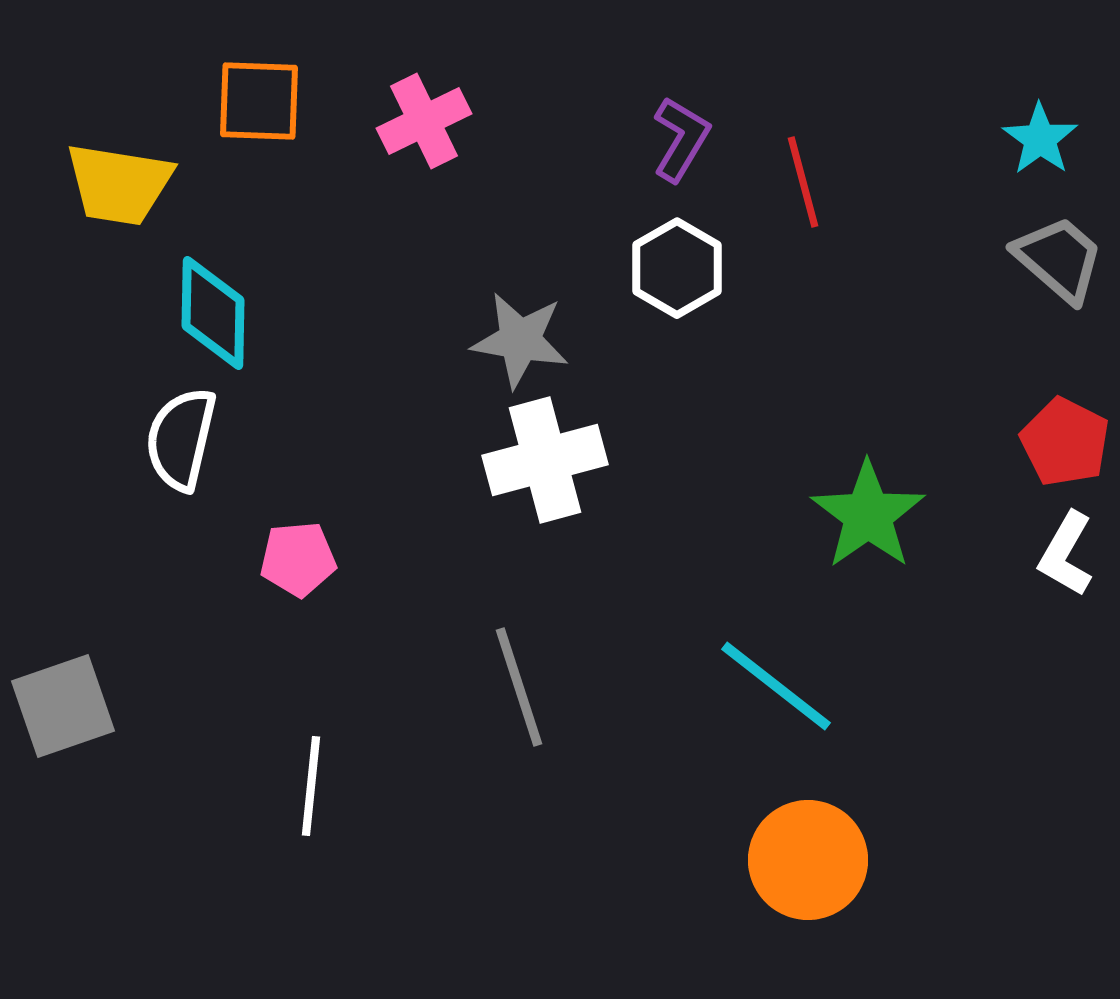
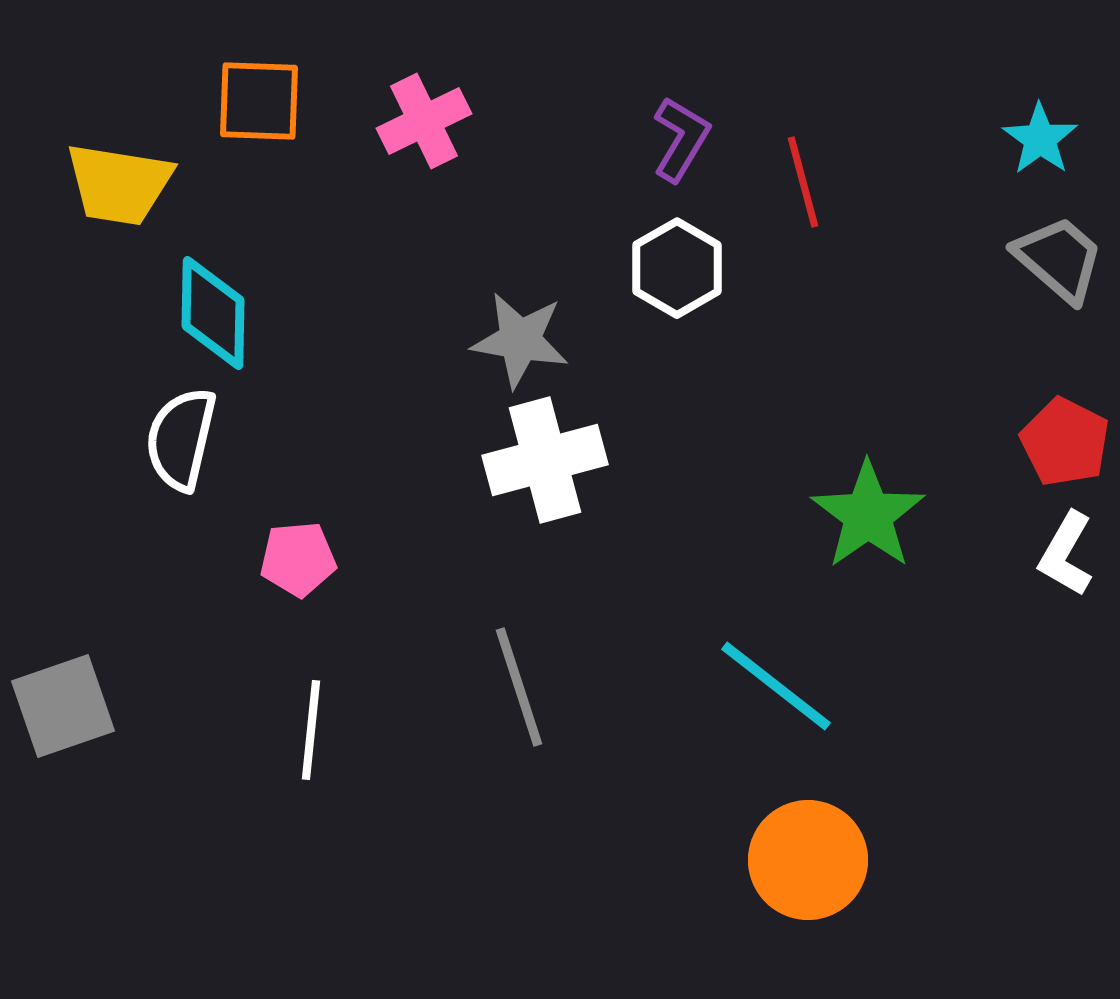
white line: moved 56 px up
